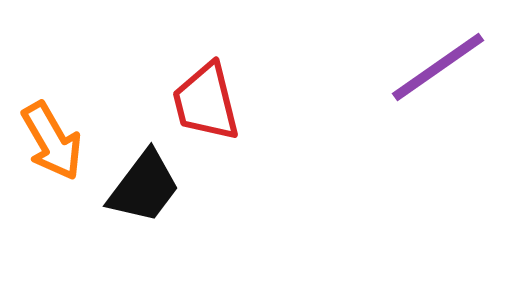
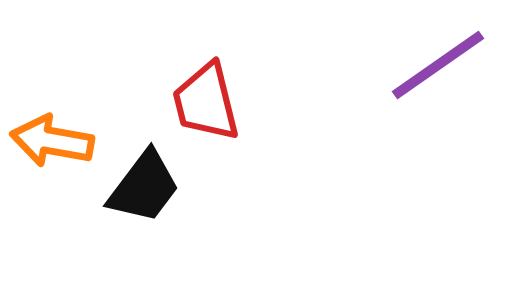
purple line: moved 2 px up
orange arrow: rotated 130 degrees clockwise
